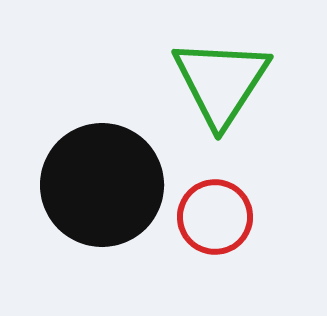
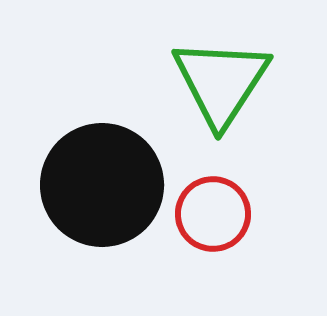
red circle: moved 2 px left, 3 px up
